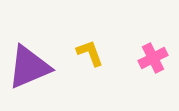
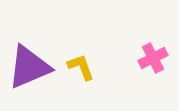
yellow L-shape: moved 9 px left, 14 px down
